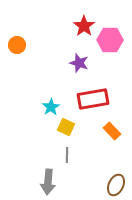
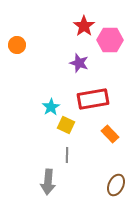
yellow square: moved 2 px up
orange rectangle: moved 2 px left, 3 px down
